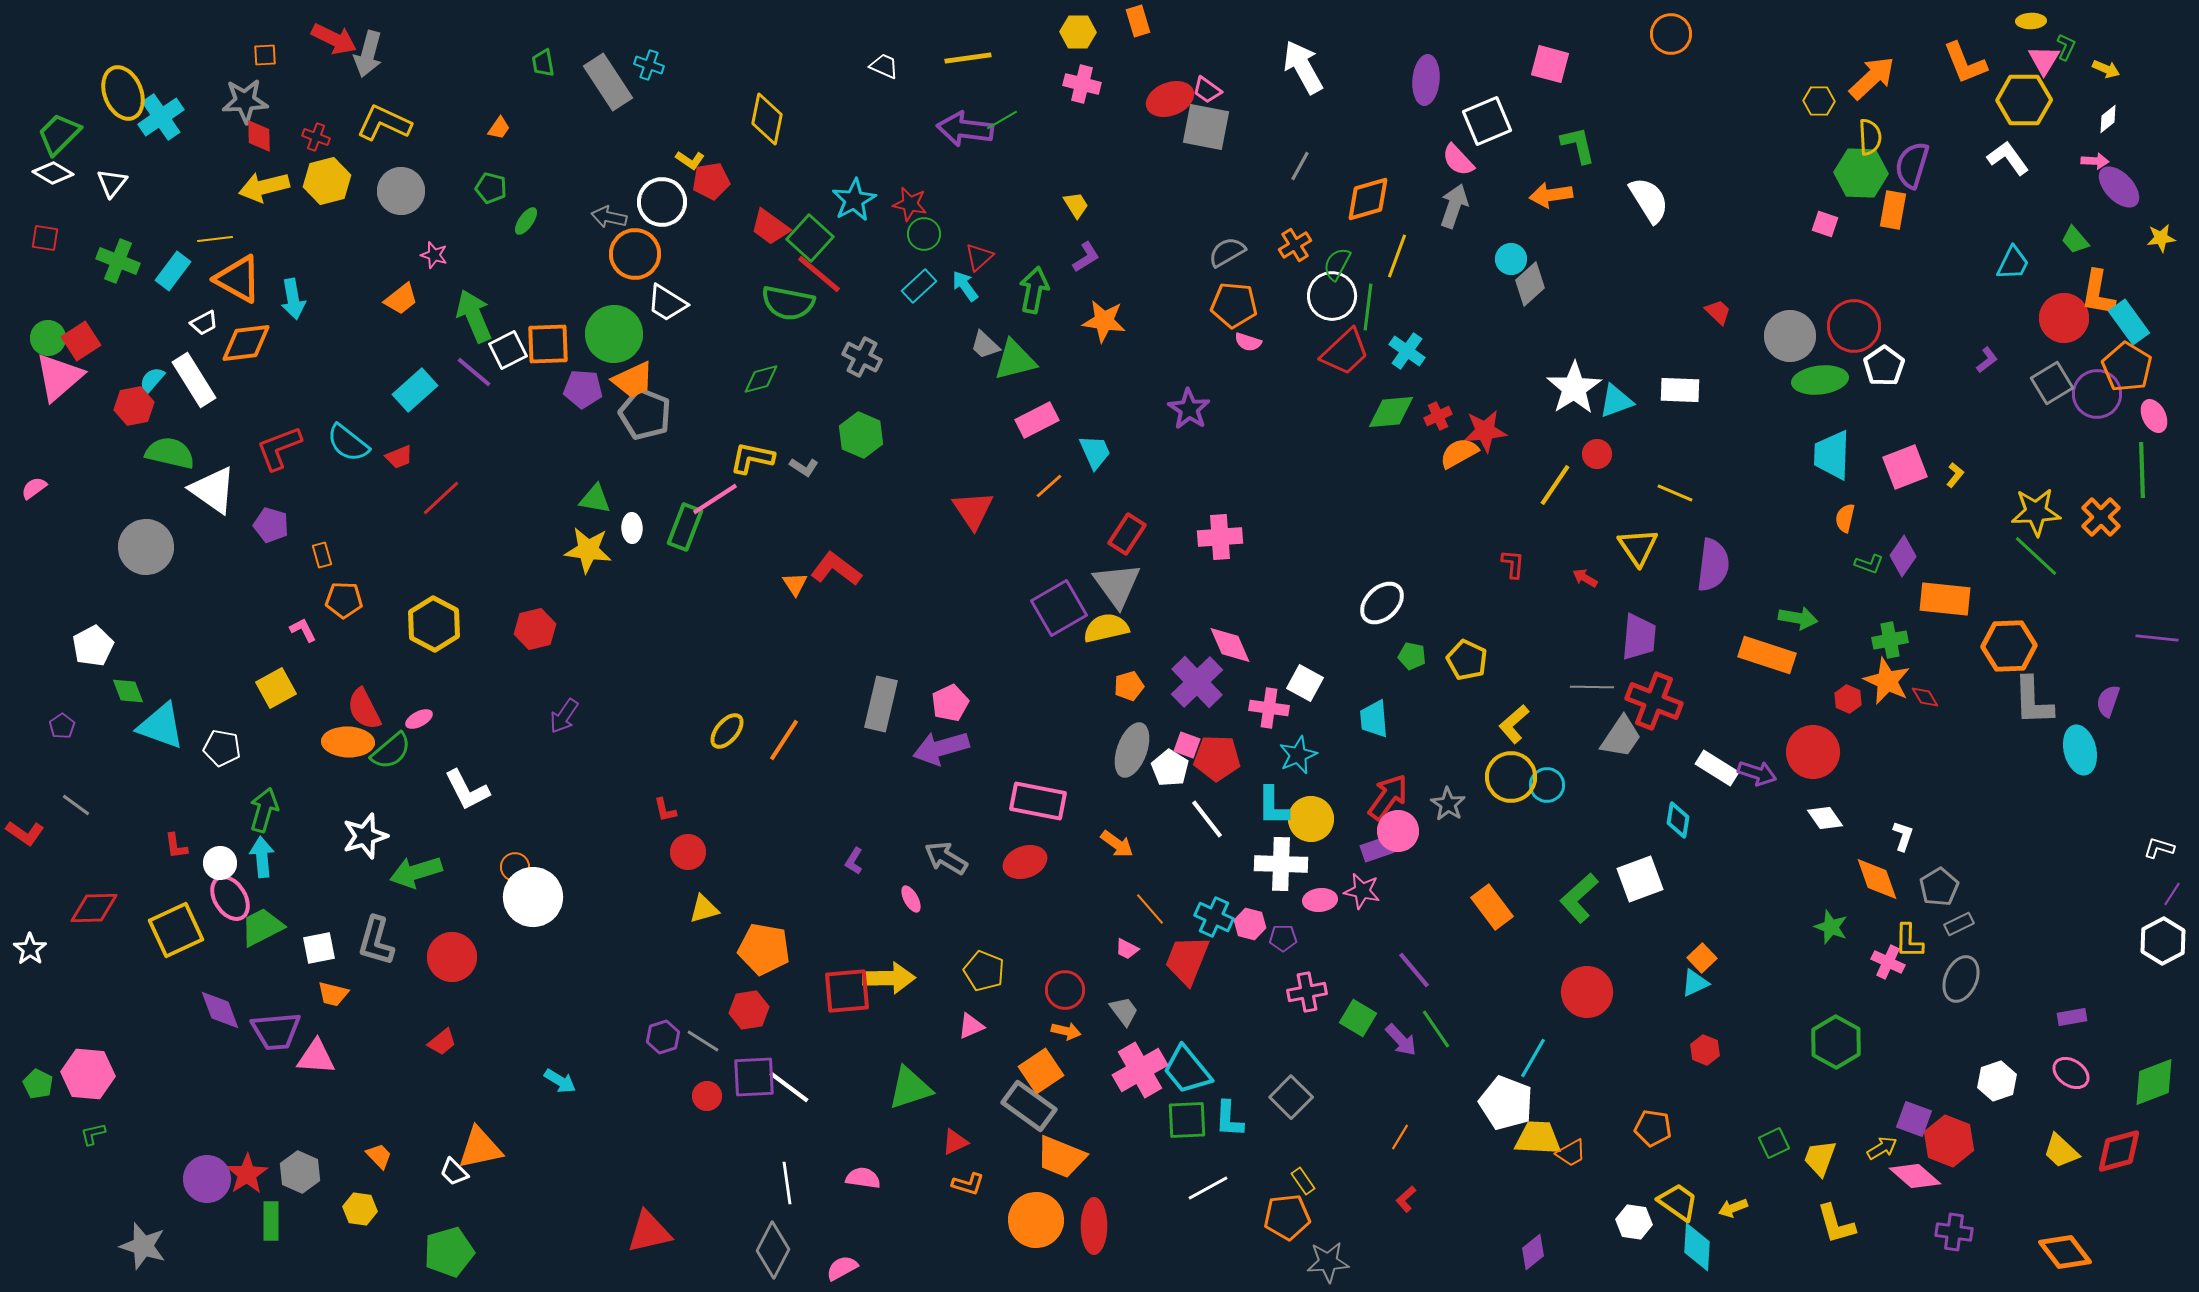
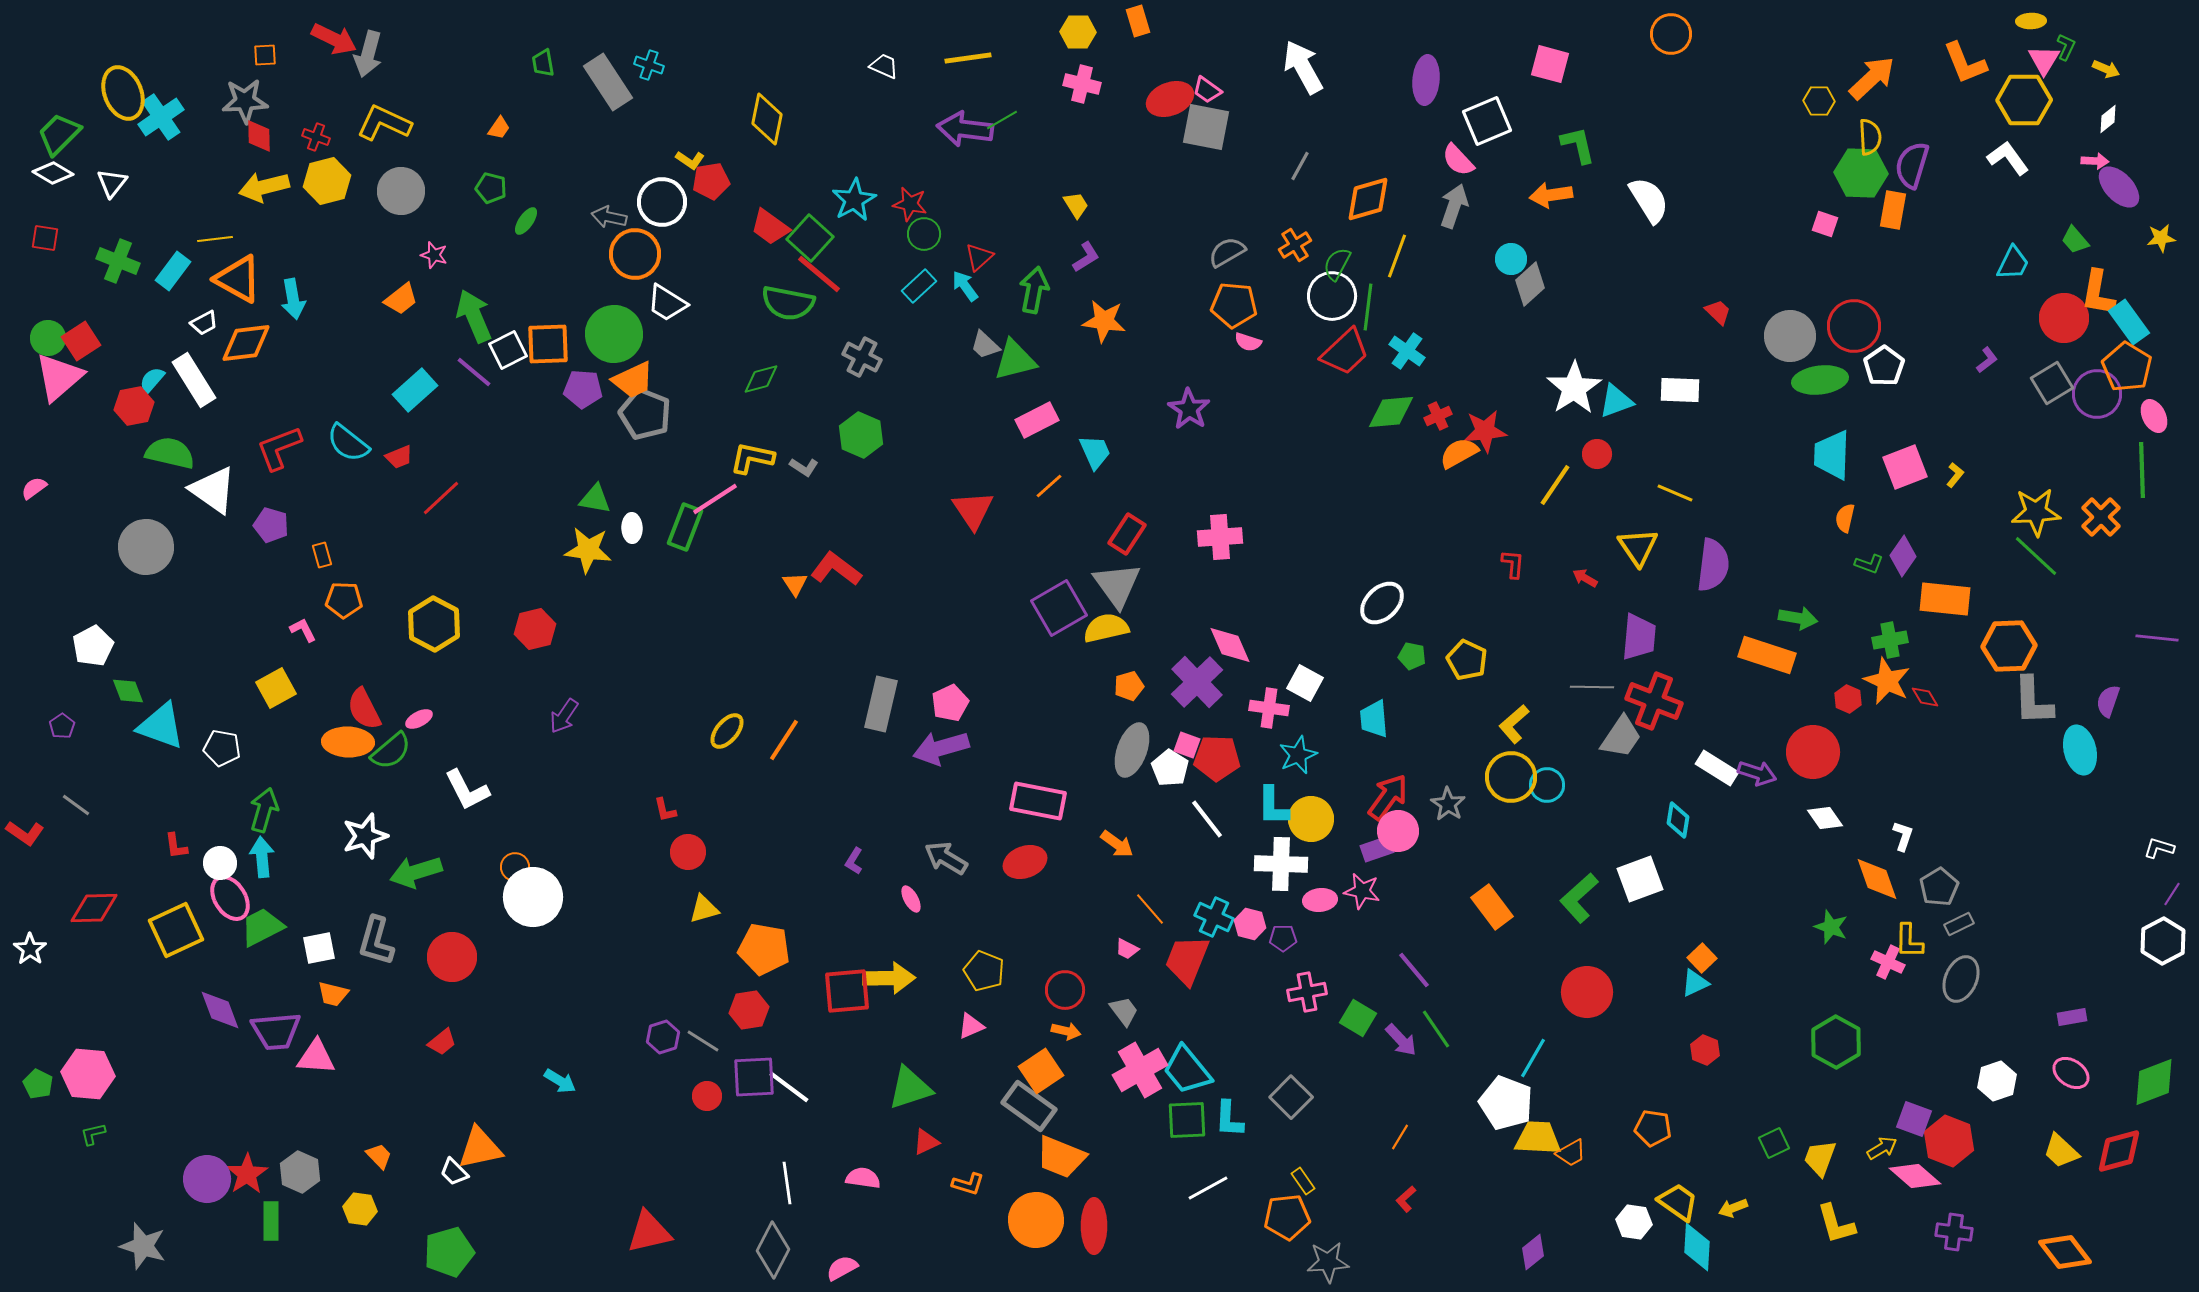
red triangle at (955, 1142): moved 29 px left
